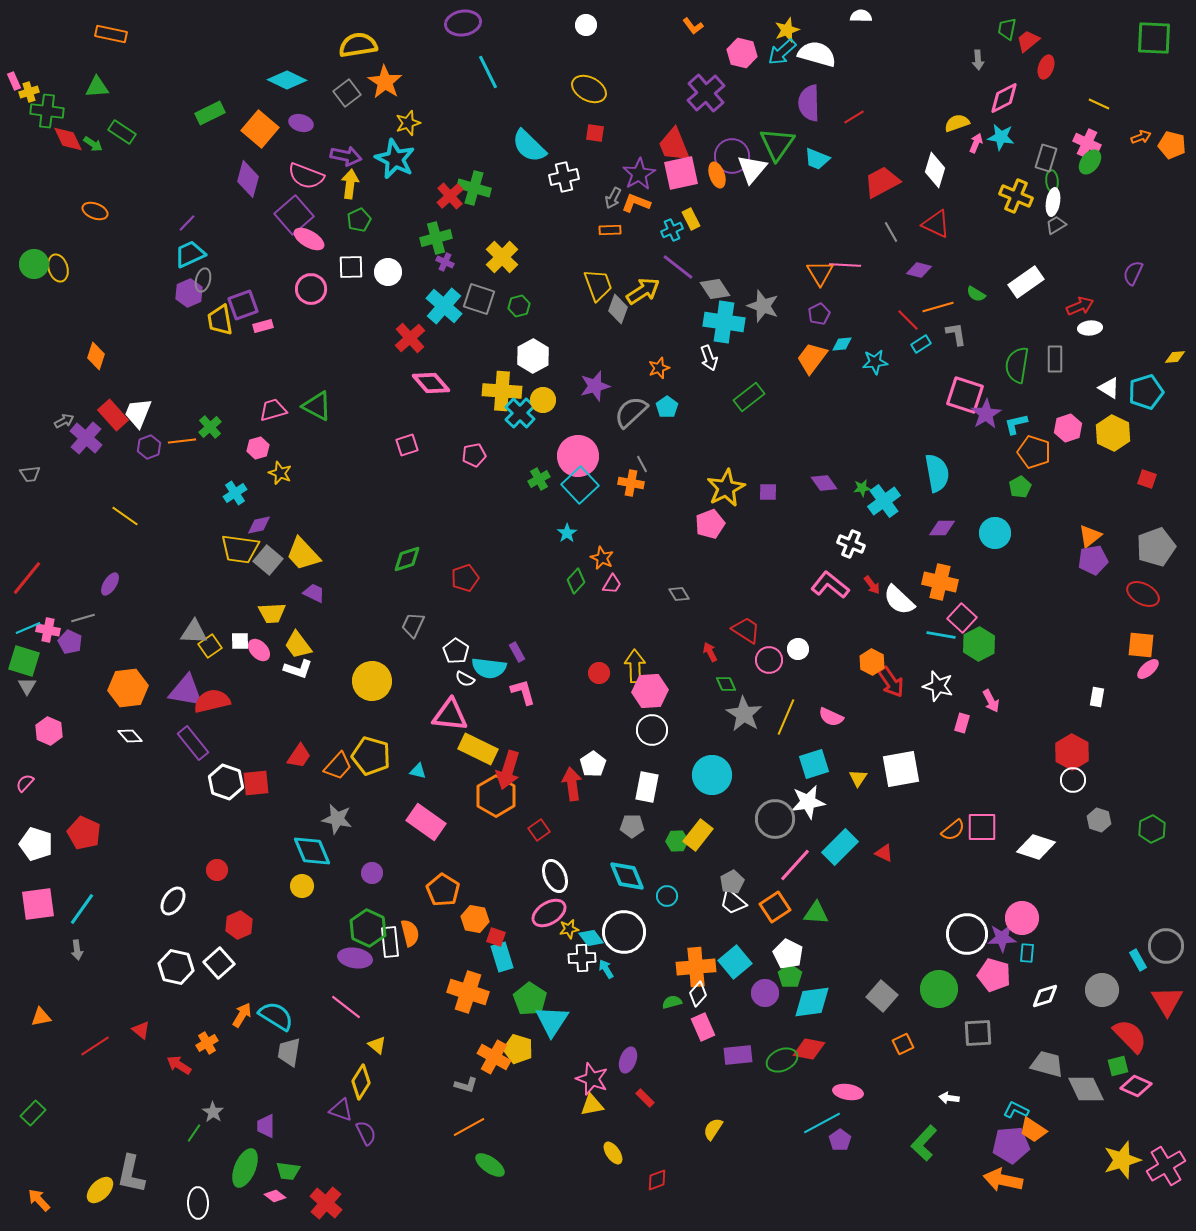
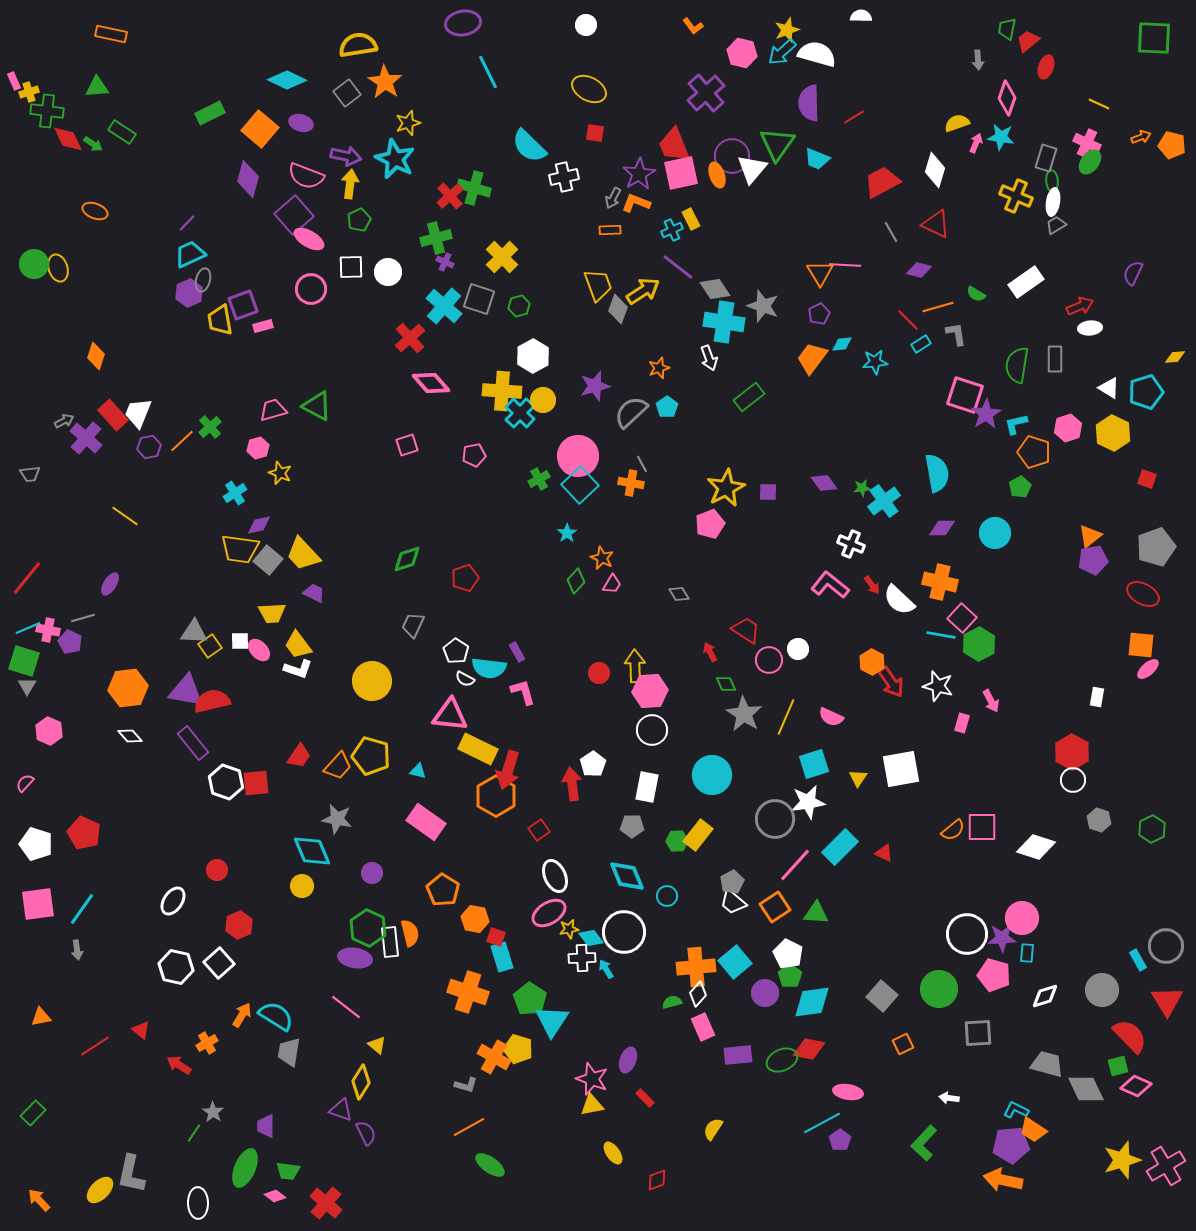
pink diamond at (1004, 98): moved 3 px right; rotated 44 degrees counterclockwise
orange line at (182, 441): rotated 36 degrees counterclockwise
purple hexagon at (149, 447): rotated 10 degrees clockwise
